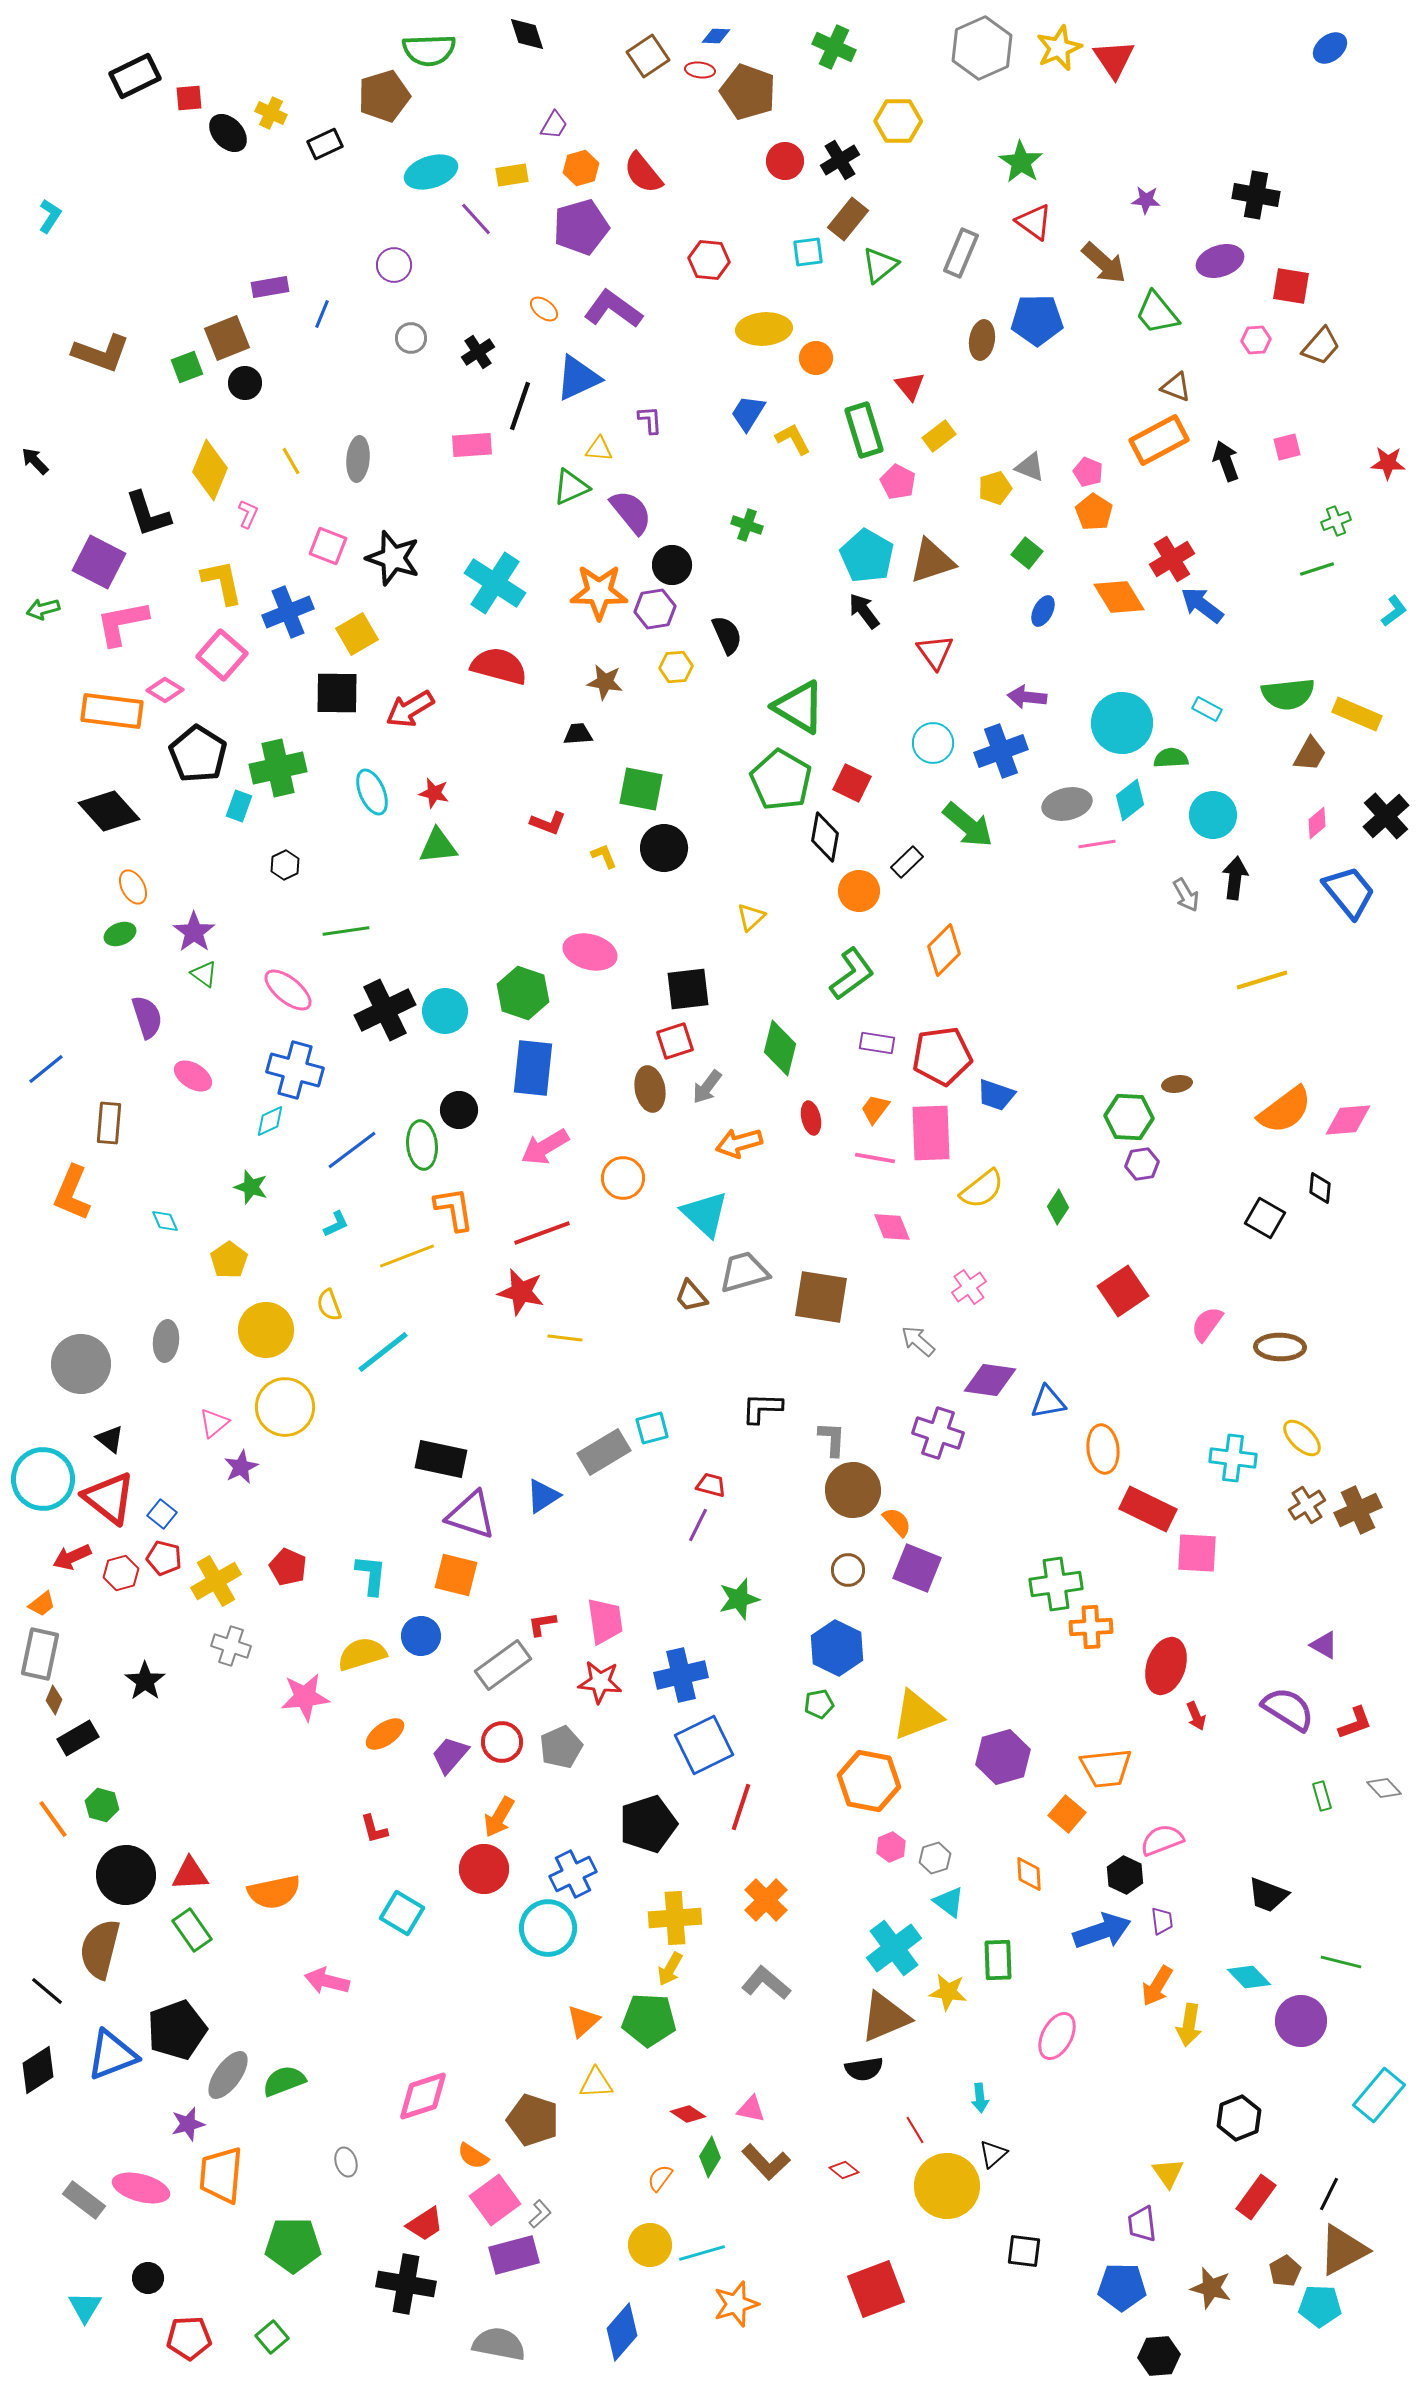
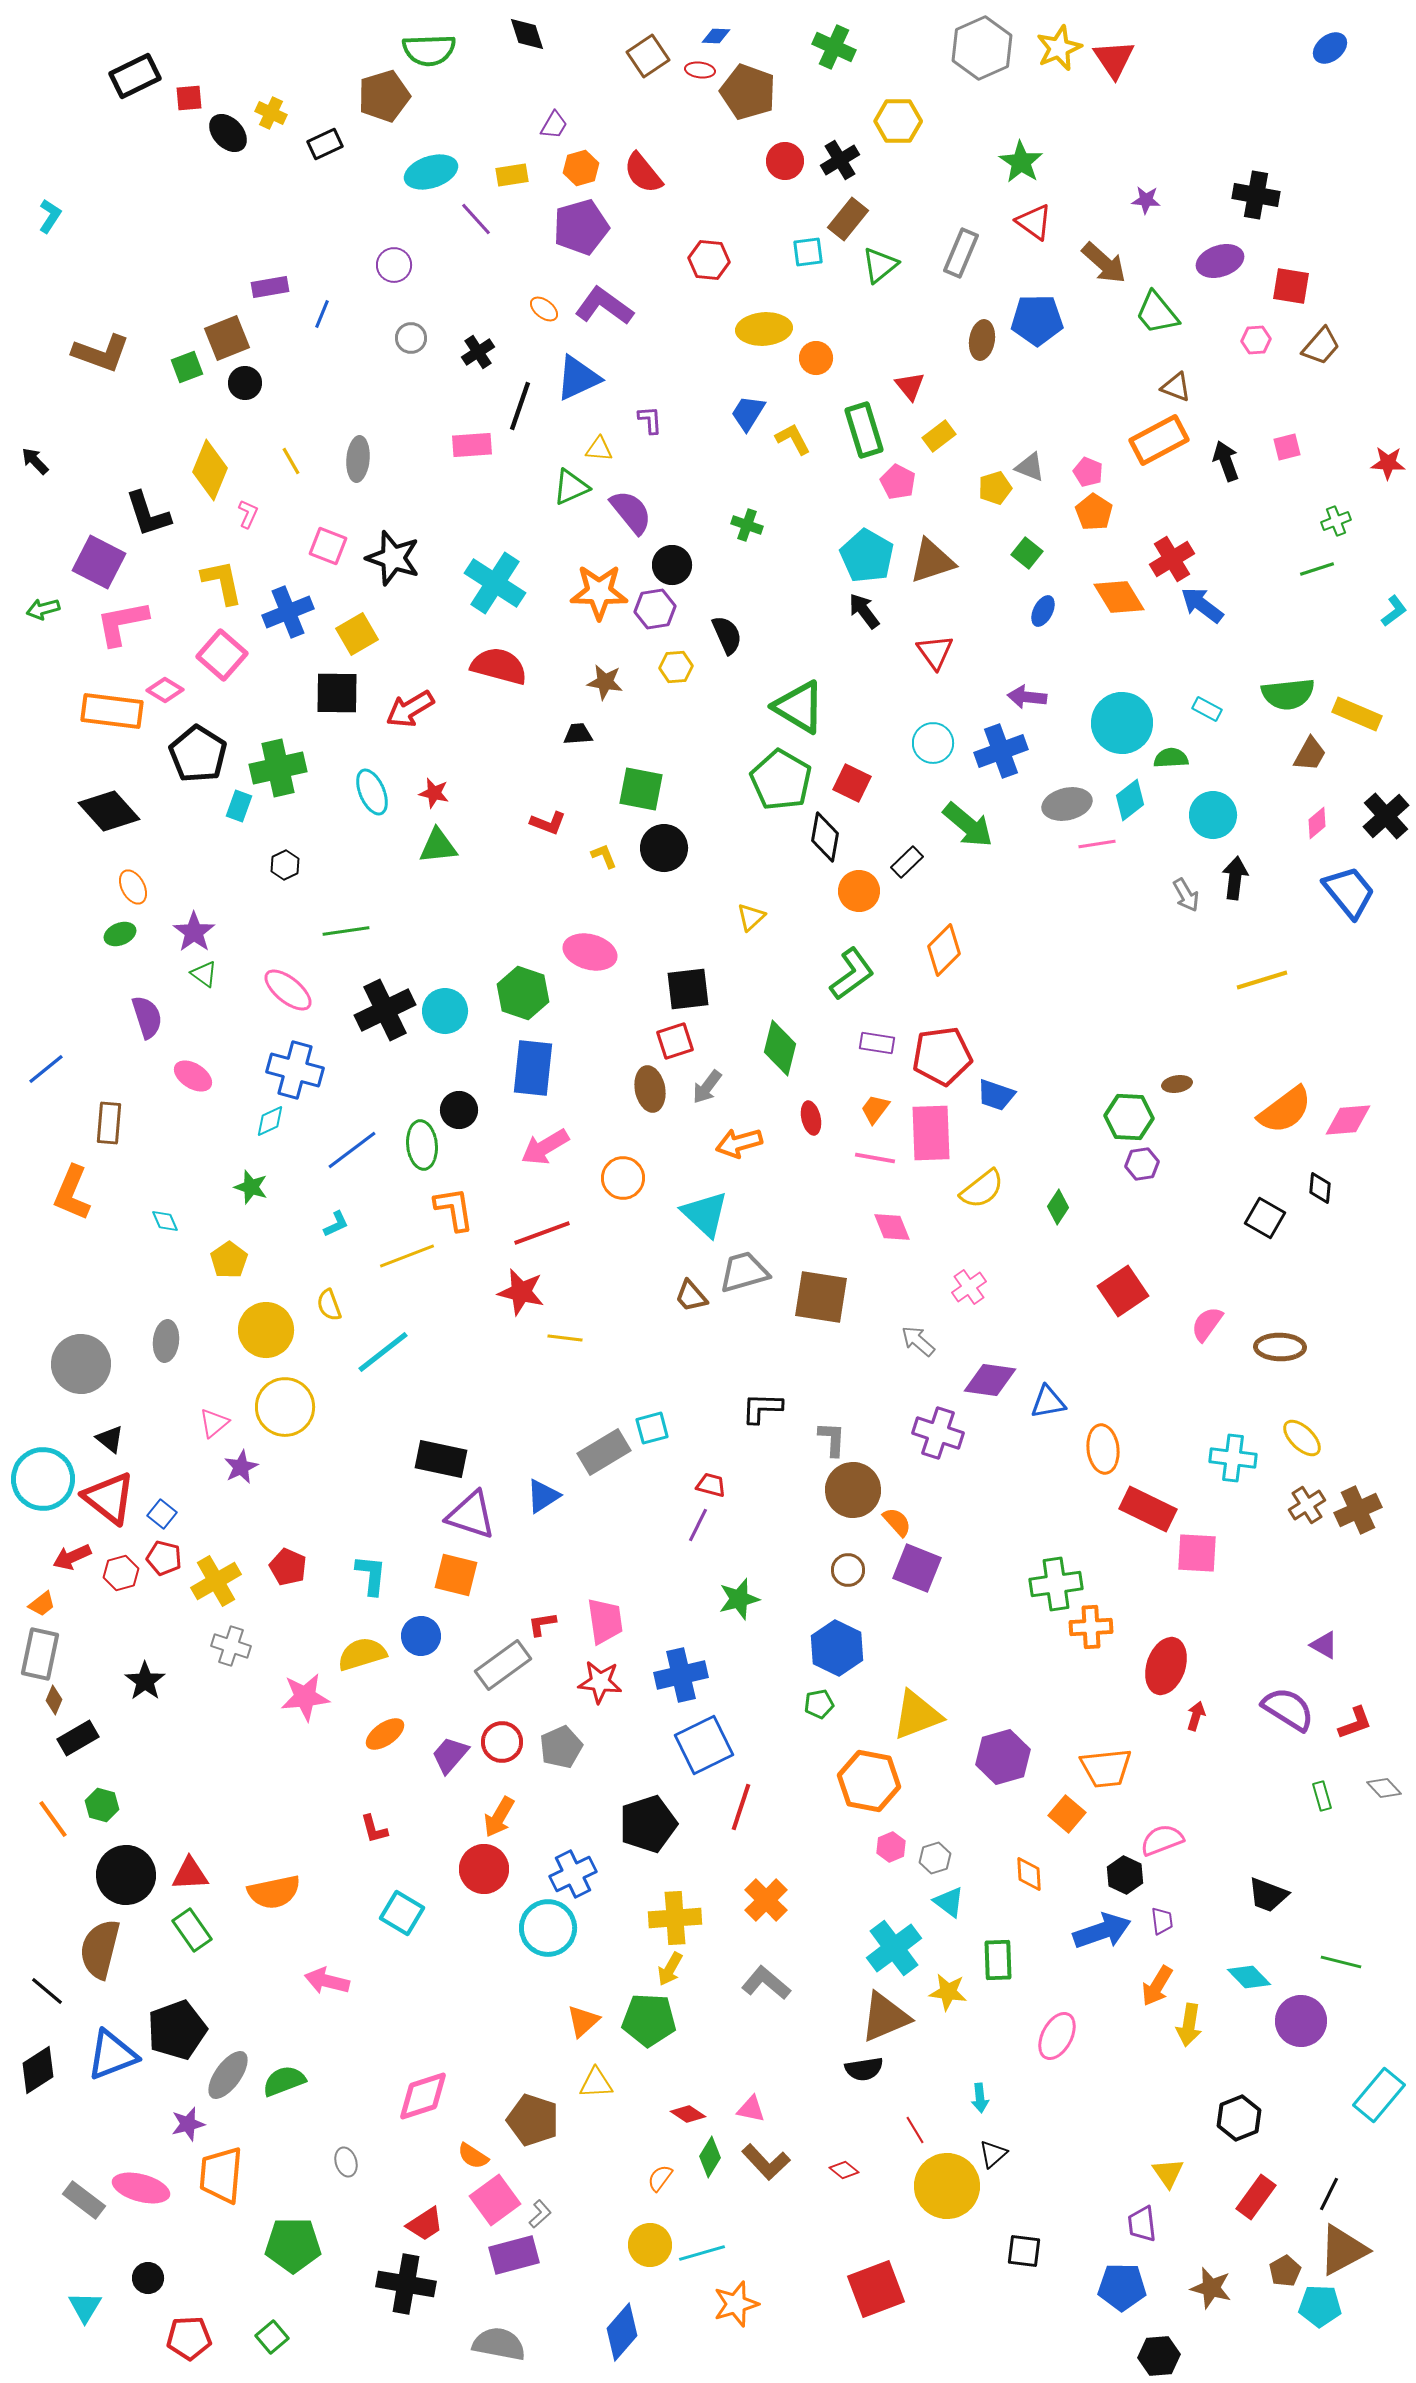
purple L-shape at (613, 309): moved 9 px left, 3 px up
red arrow at (1196, 1716): rotated 140 degrees counterclockwise
